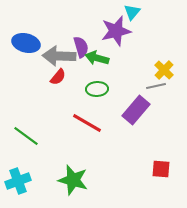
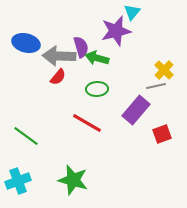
red square: moved 1 px right, 35 px up; rotated 24 degrees counterclockwise
